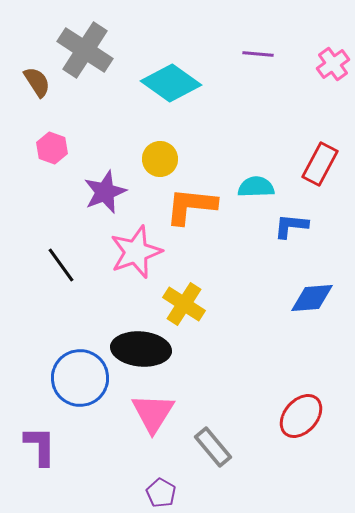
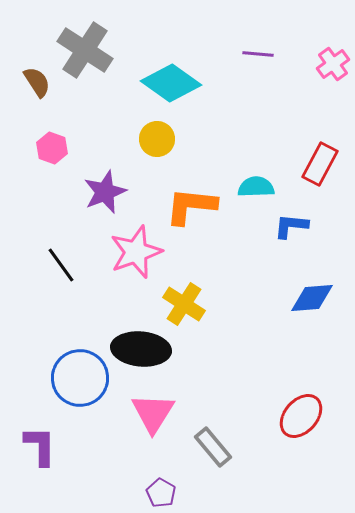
yellow circle: moved 3 px left, 20 px up
